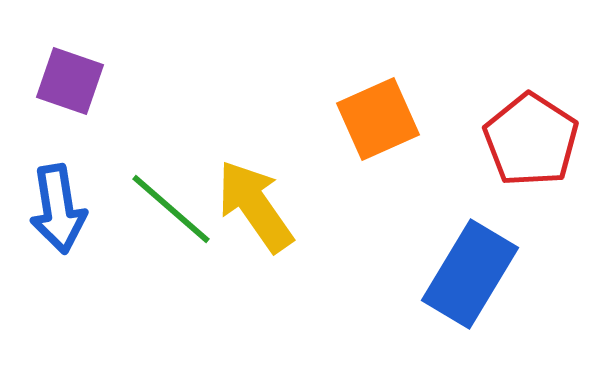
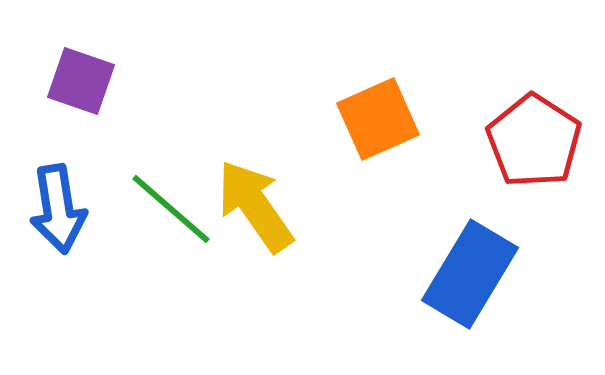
purple square: moved 11 px right
red pentagon: moved 3 px right, 1 px down
